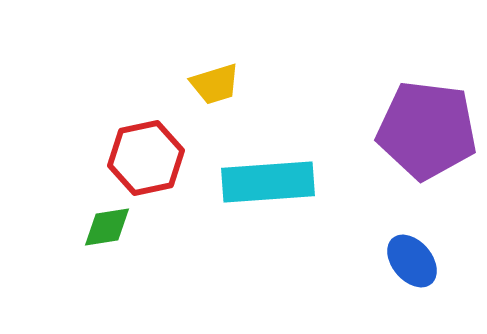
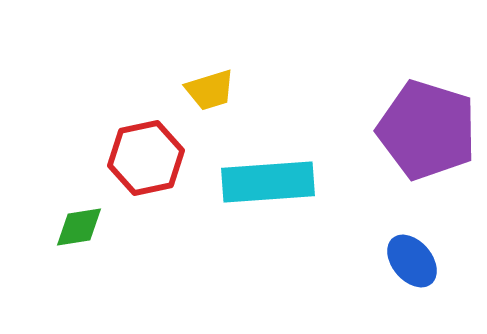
yellow trapezoid: moved 5 px left, 6 px down
purple pentagon: rotated 10 degrees clockwise
green diamond: moved 28 px left
